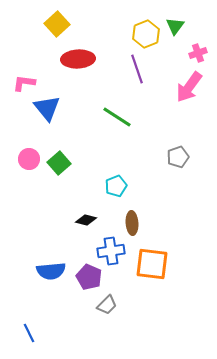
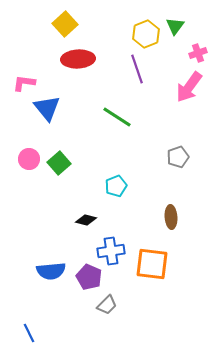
yellow square: moved 8 px right
brown ellipse: moved 39 px right, 6 px up
